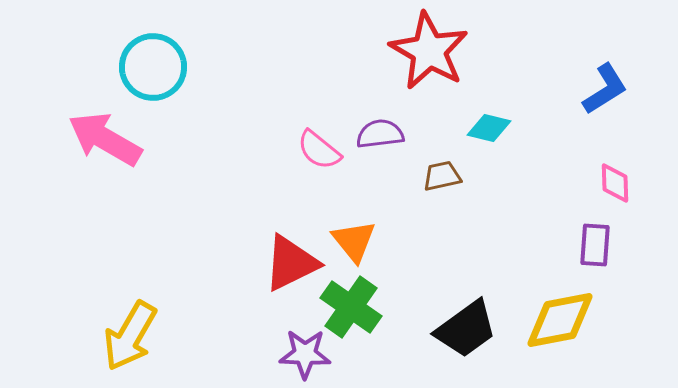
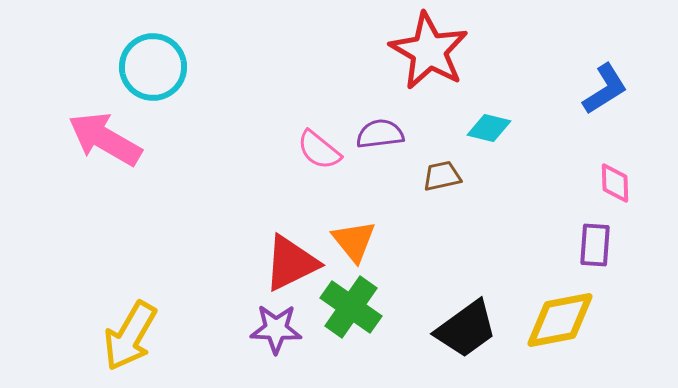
purple star: moved 29 px left, 25 px up
